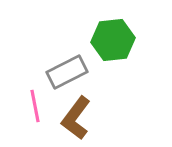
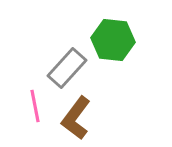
green hexagon: rotated 12 degrees clockwise
gray rectangle: moved 4 px up; rotated 21 degrees counterclockwise
